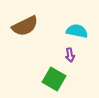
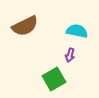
purple arrow: rotated 24 degrees clockwise
green square: rotated 30 degrees clockwise
